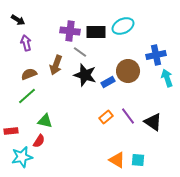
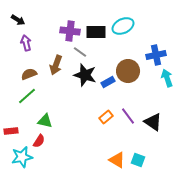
cyan square: rotated 16 degrees clockwise
